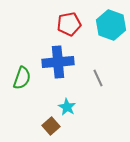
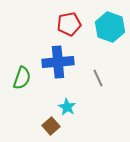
cyan hexagon: moved 1 px left, 2 px down
